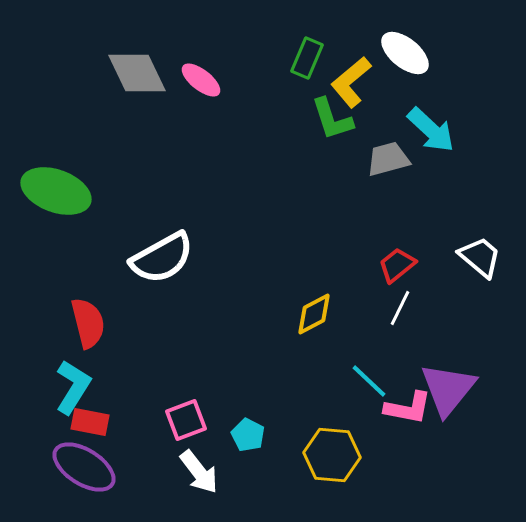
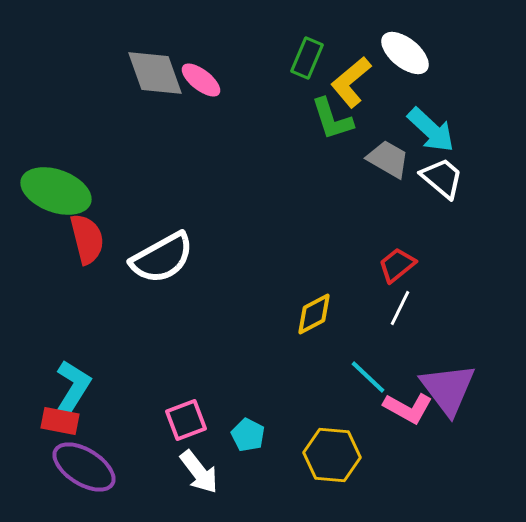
gray diamond: moved 18 px right; rotated 6 degrees clockwise
gray trapezoid: rotated 45 degrees clockwise
white trapezoid: moved 38 px left, 79 px up
red semicircle: moved 1 px left, 84 px up
cyan line: moved 1 px left, 4 px up
purple triangle: rotated 16 degrees counterclockwise
pink L-shape: rotated 18 degrees clockwise
red rectangle: moved 30 px left, 1 px up
